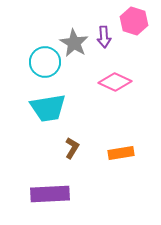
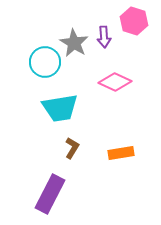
cyan trapezoid: moved 12 px right
purple rectangle: rotated 60 degrees counterclockwise
